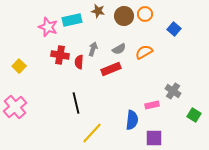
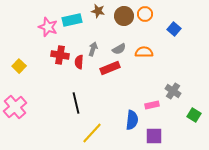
orange semicircle: rotated 30 degrees clockwise
red rectangle: moved 1 px left, 1 px up
purple square: moved 2 px up
